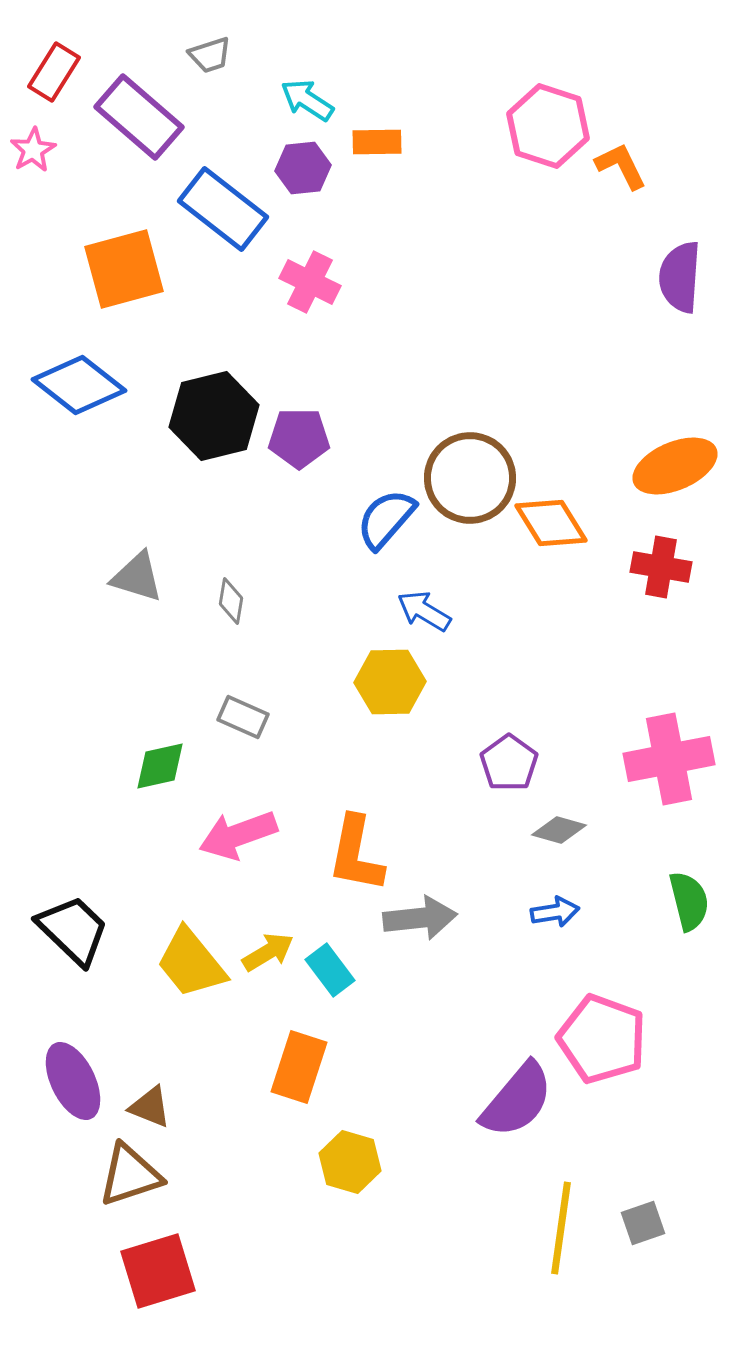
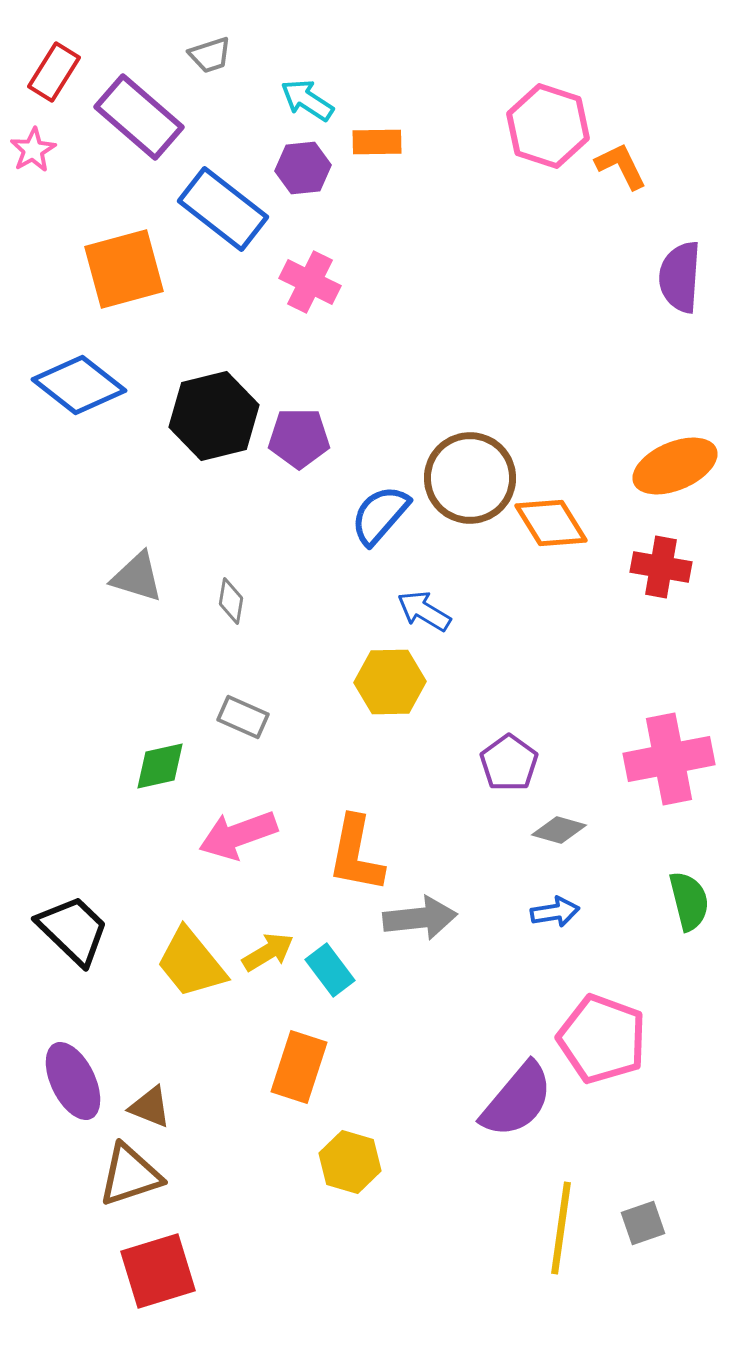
blue semicircle at (386, 519): moved 6 px left, 4 px up
